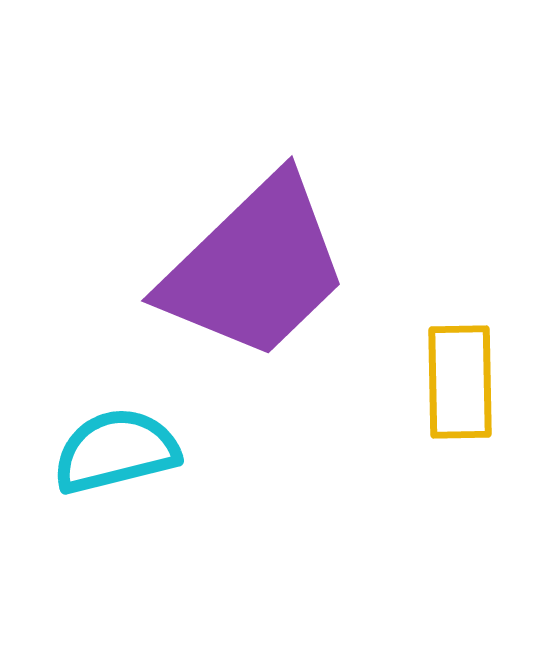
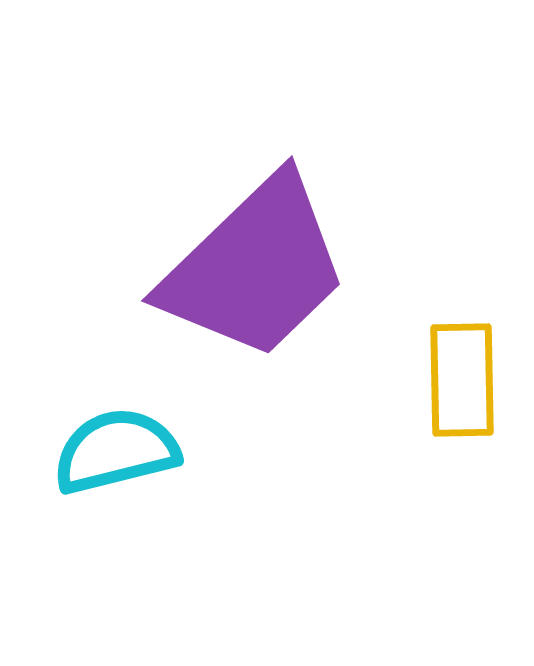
yellow rectangle: moved 2 px right, 2 px up
